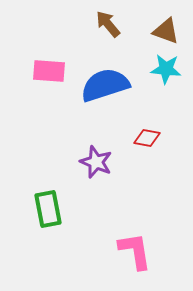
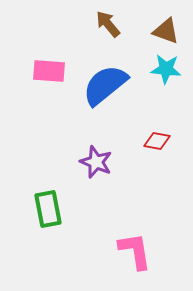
blue semicircle: rotated 21 degrees counterclockwise
red diamond: moved 10 px right, 3 px down
